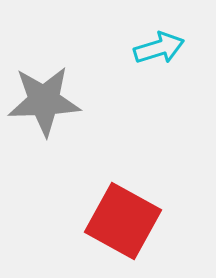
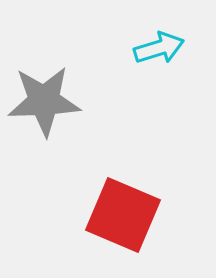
red square: moved 6 px up; rotated 6 degrees counterclockwise
